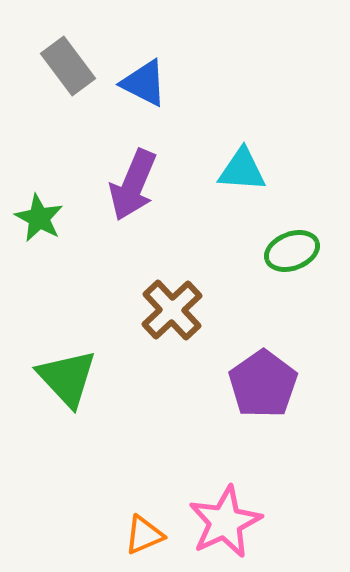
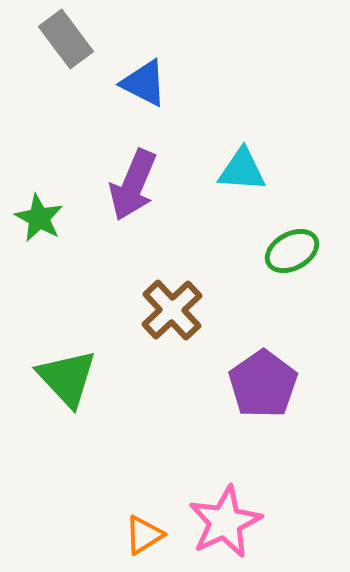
gray rectangle: moved 2 px left, 27 px up
green ellipse: rotated 8 degrees counterclockwise
orange triangle: rotated 9 degrees counterclockwise
